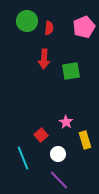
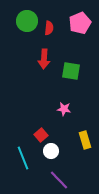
pink pentagon: moved 4 px left, 4 px up
green square: rotated 18 degrees clockwise
pink star: moved 2 px left, 13 px up; rotated 24 degrees counterclockwise
white circle: moved 7 px left, 3 px up
